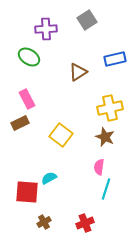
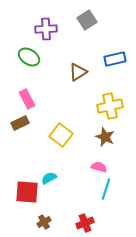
yellow cross: moved 2 px up
pink semicircle: rotated 98 degrees clockwise
